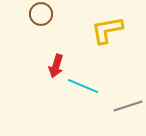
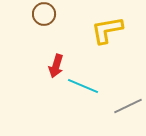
brown circle: moved 3 px right
gray line: rotated 8 degrees counterclockwise
